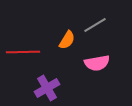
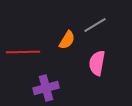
pink semicircle: rotated 110 degrees clockwise
purple cross: moved 1 px left; rotated 15 degrees clockwise
